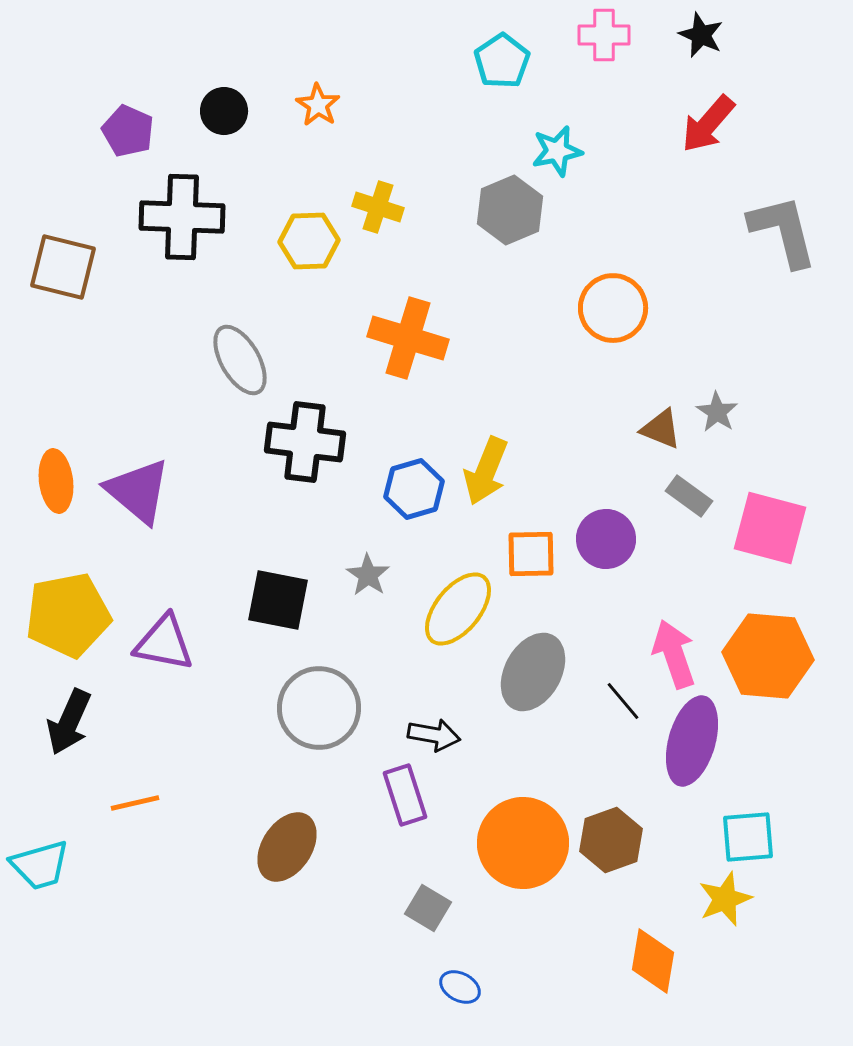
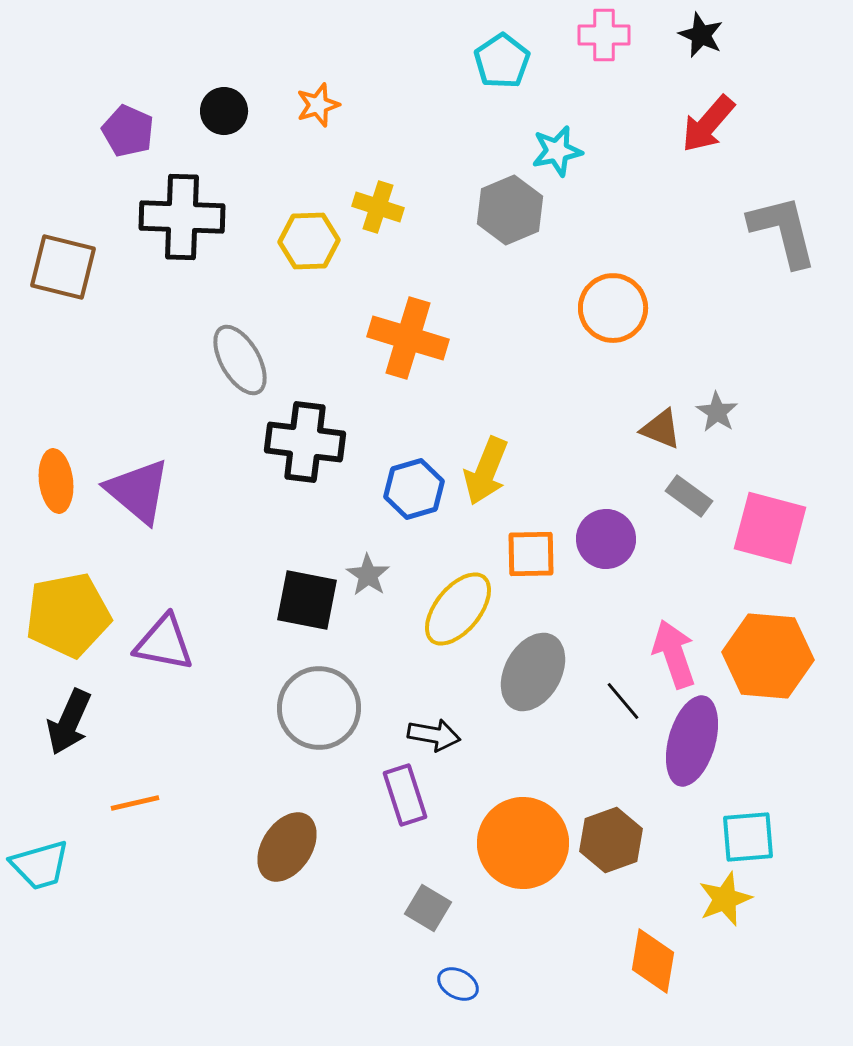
orange star at (318, 105): rotated 21 degrees clockwise
black square at (278, 600): moved 29 px right
blue ellipse at (460, 987): moved 2 px left, 3 px up
